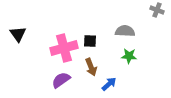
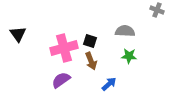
black square: rotated 16 degrees clockwise
brown arrow: moved 6 px up
